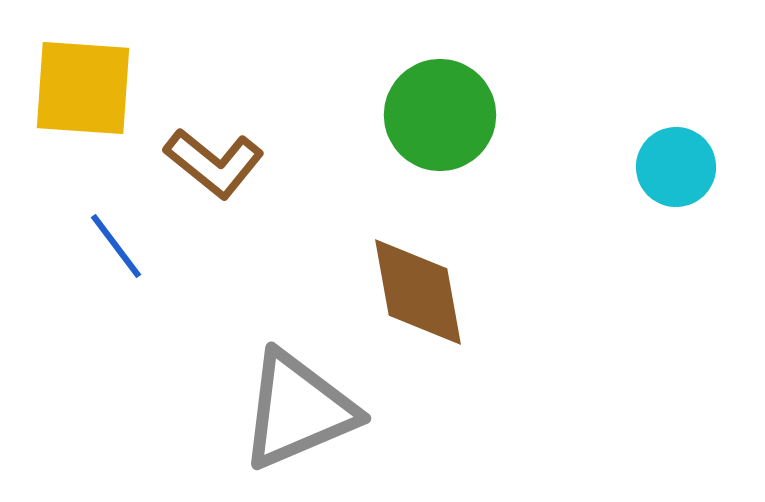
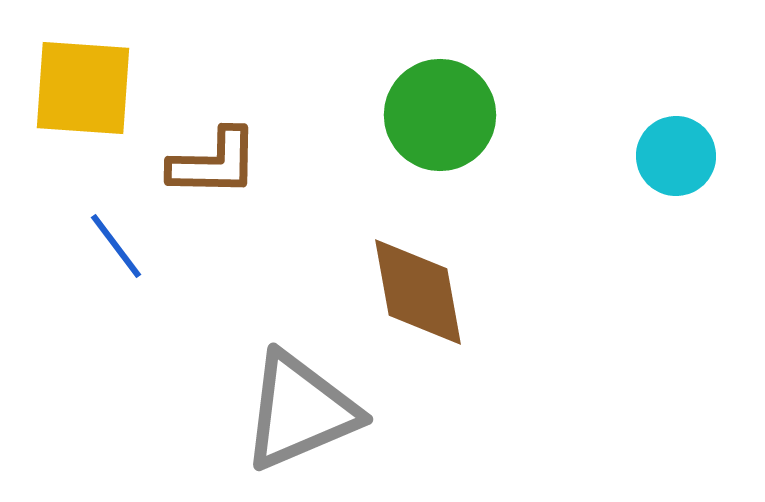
brown L-shape: rotated 38 degrees counterclockwise
cyan circle: moved 11 px up
gray triangle: moved 2 px right, 1 px down
